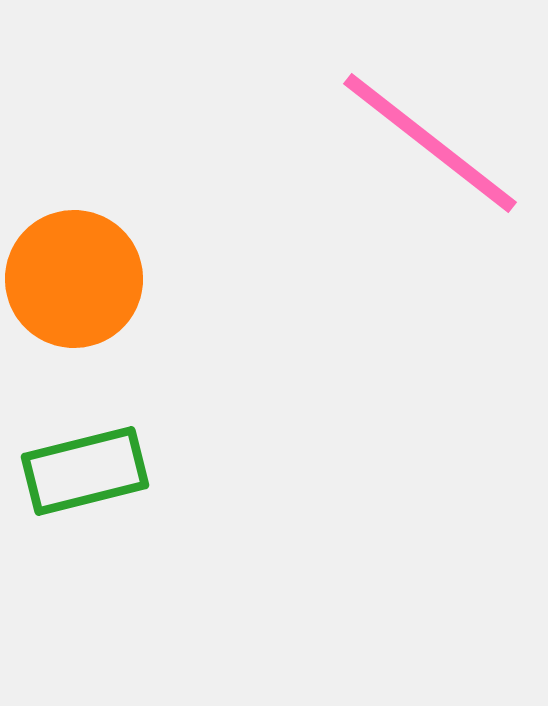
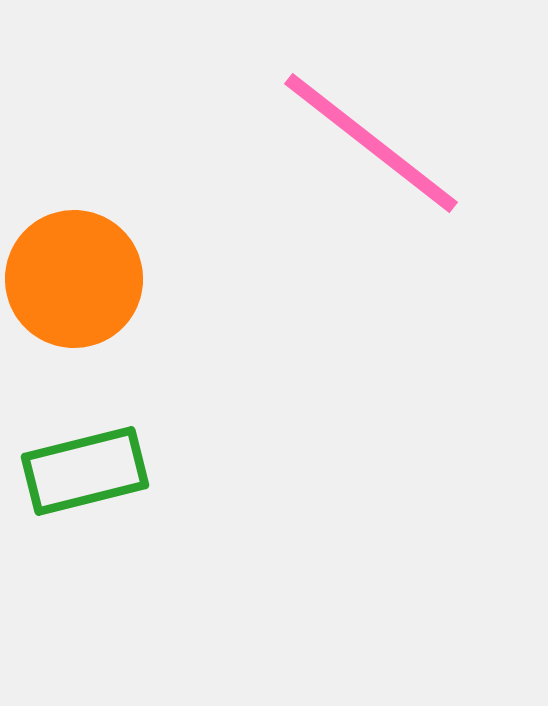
pink line: moved 59 px left
